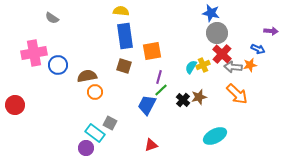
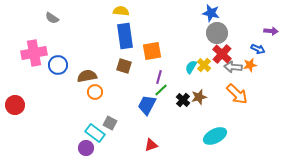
yellow cross: moved 1 px right; rotated 24 degrees counterclockwise
